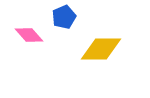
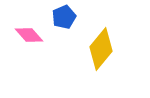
yellow diamond: rotated 51 degrees counterclockwise
